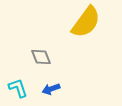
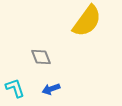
yellow semicircle: moved 1 px right, 1 px up
cyan L-shape: moved 3 px left
